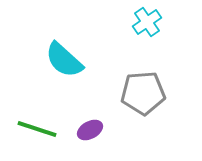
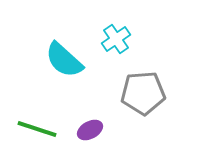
cyan cross: moved 31 px left, 17 px down
